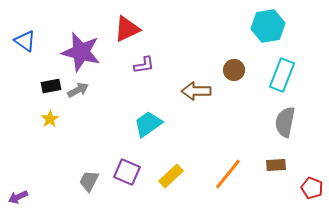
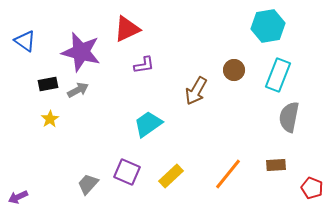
cyan rectangle: moved 4 px left
black rectangle: moved 3 px left, 2 px up
brown arrow: rotated 60 degrees counterclockwise
gray semicircle: moved 4 px right, 5 px up
gray trapezoid: moved 1 px left, 3 px down; rotated 15 degrees clockwise
